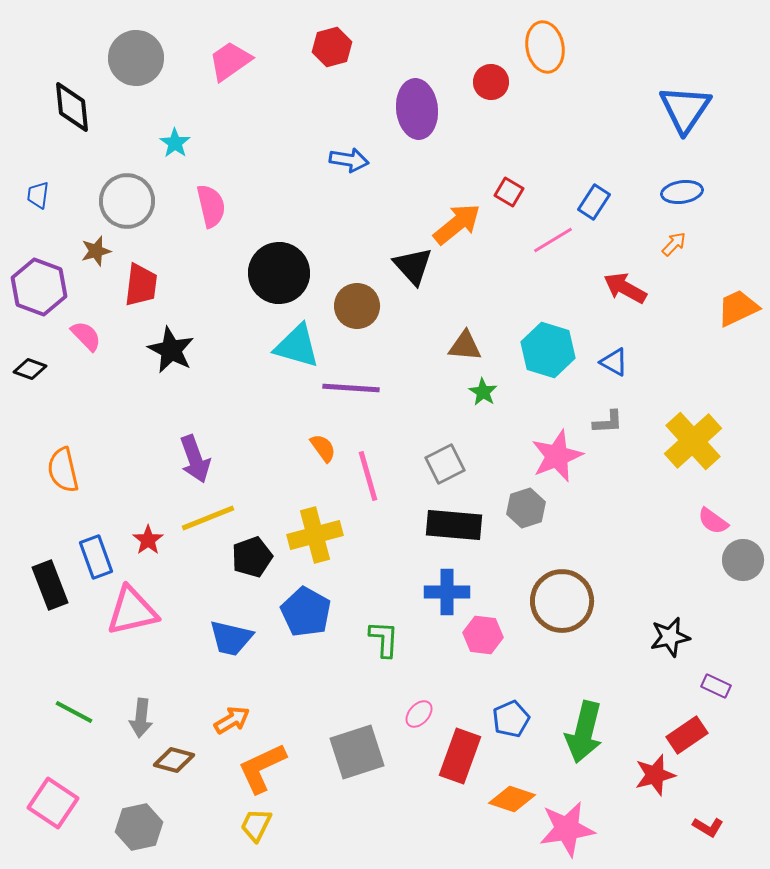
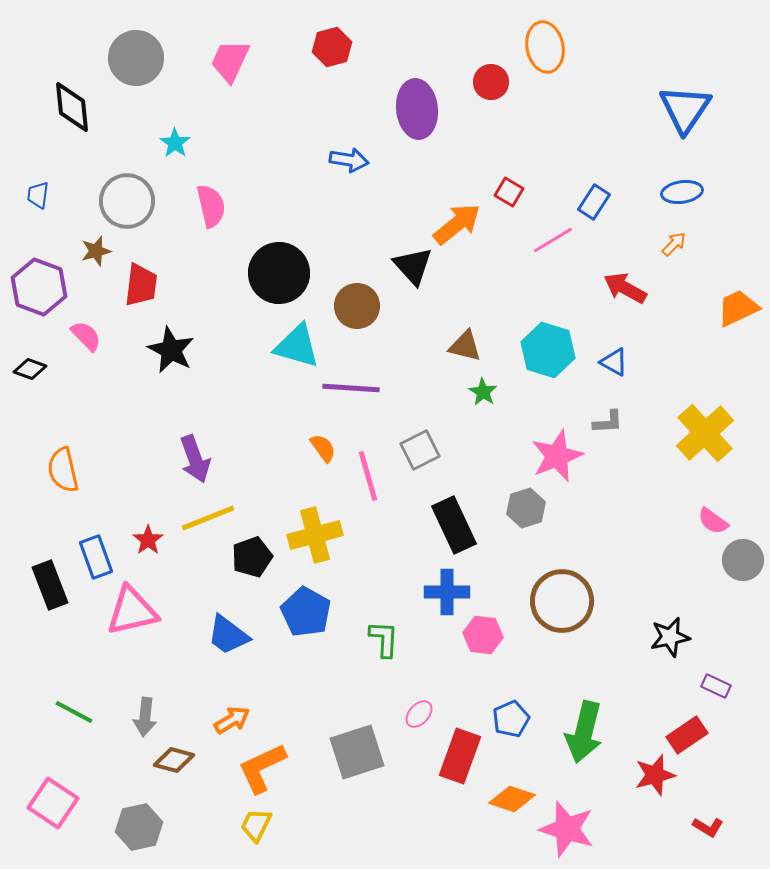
pink trapezoid at (230, 61): rotated 30 degrees counterclockwise
brown triangle at (465, 346): rotated 9 degrees clockwise
yellow cross at (693, 441): moved 12 px right, 8 px up
gray square at (445, 464): moved 25 px left, 14 px up
black rectangle at (454, 525): rotated 60 degrees clockwise
blue trapezoid at (231, 638): moved 3 px left, 3 px up; rotated 24 degrees clockwise
gray arrow at (141, 718): moved 4 px right, 1 px up
pink star at (567, 829): rotated 26 degrees clockwise
